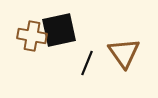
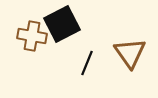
black square: moved 3 px right, 6 px up; rotated 15 degrees counterclockwise
brown triangle: moved 6 px right
